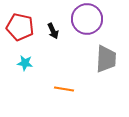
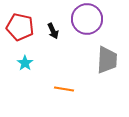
gray trapezoid: moved 1 px right, 1 px down
cyan star: rotated 28 degrees clockwise
